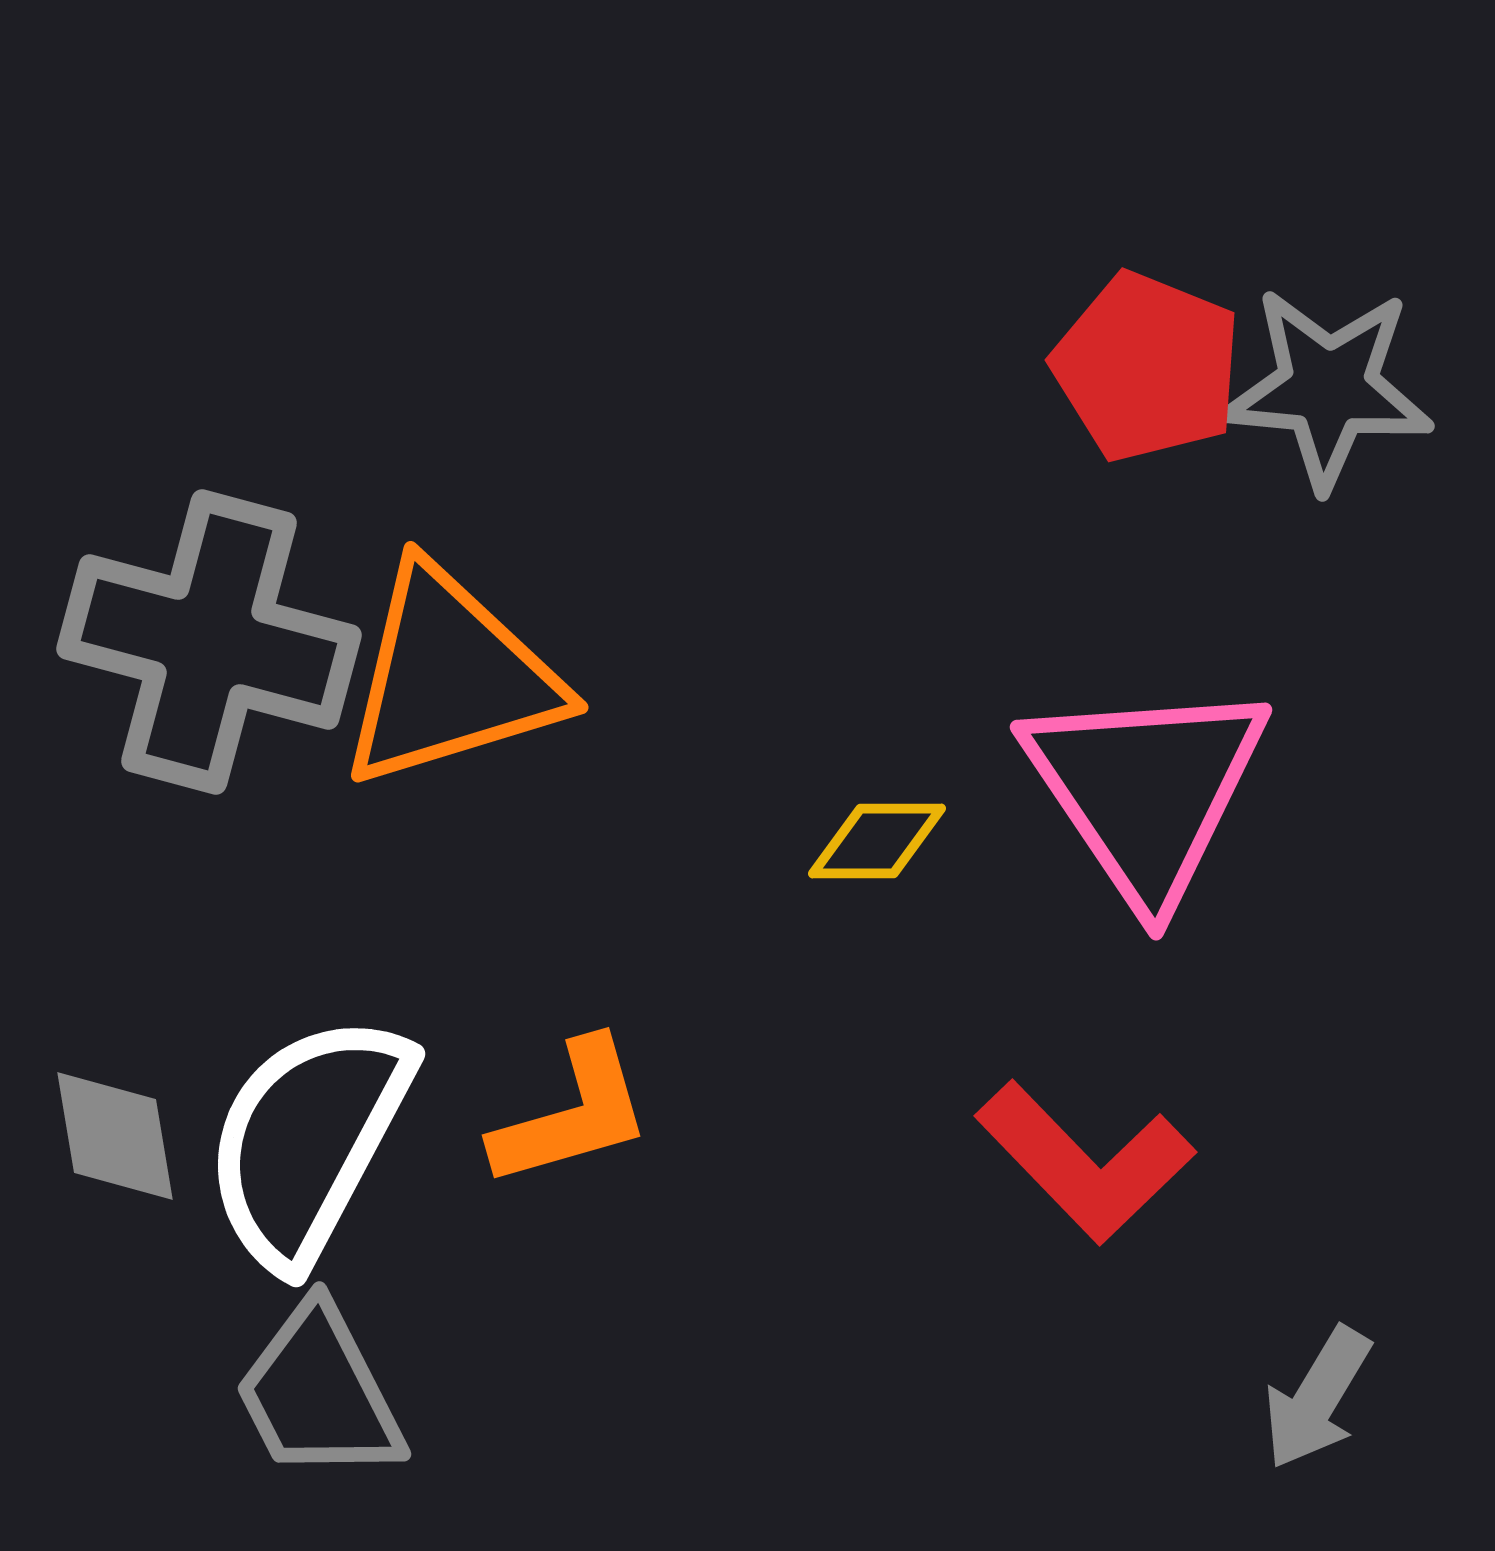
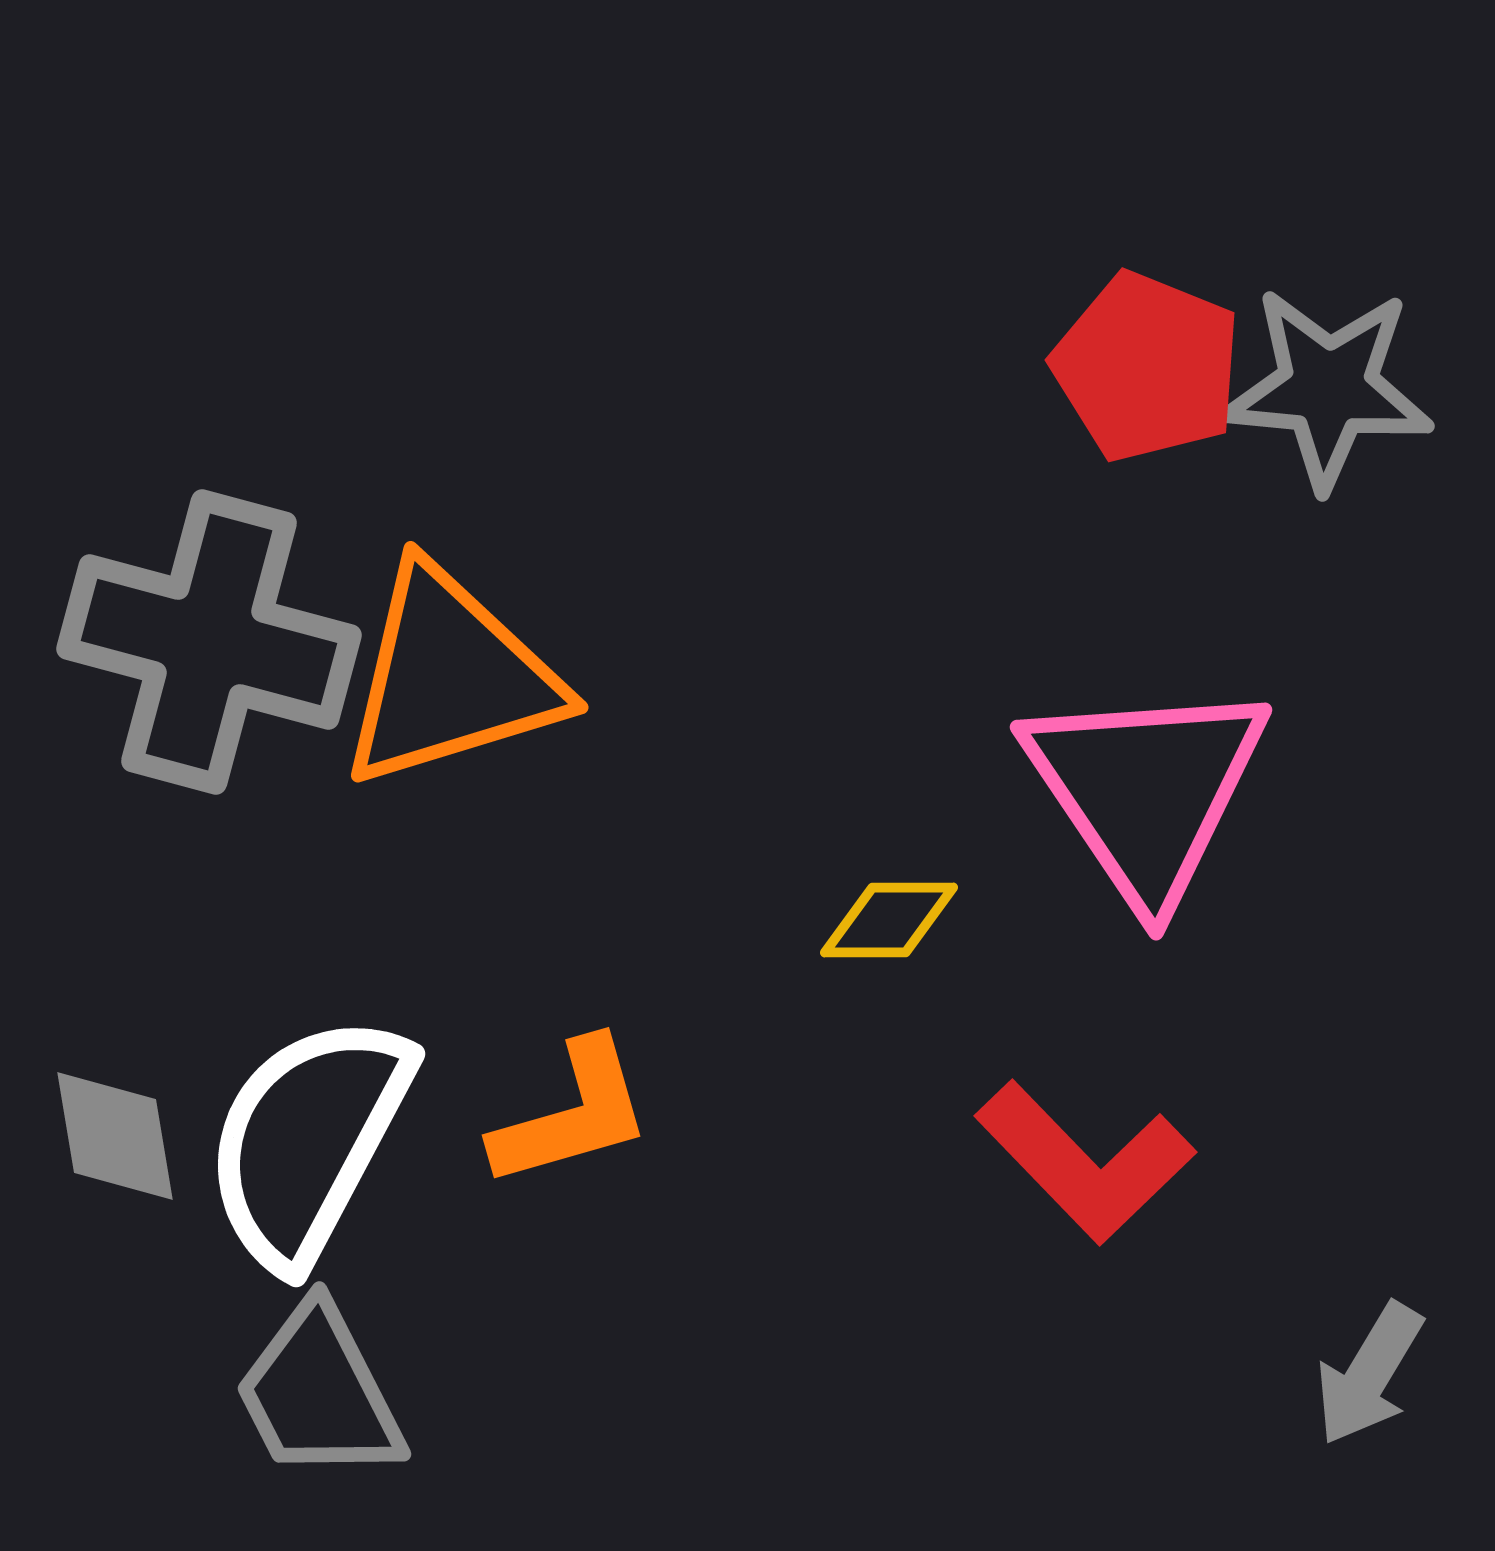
yellow diamond: moved 12 px right, 79 px down
gray arrow: moved 52 px right, 24 px up
